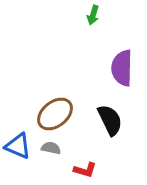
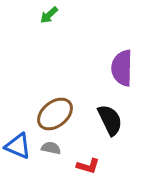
green arrow: moved 44 px left; rotated 30 degrees clockwise
red L-shape: moved 3 px right, 4 px up
